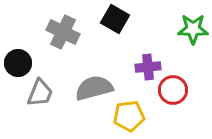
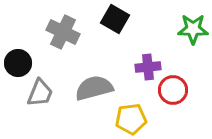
yellow pentagon: moved 2 px right, 3 px down
